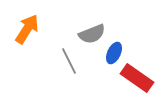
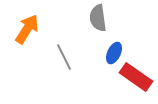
gray semicircle: moved 6 px right, 16 px up; rotated 104 degrees clockwise
gray line: moved 5 px left, 4 px up
red rectangle: moved 1 px left, 1 px up
